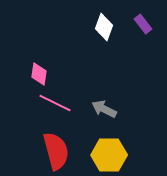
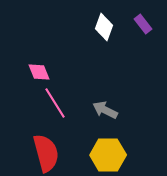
pink diamond: moved 2 px up; rotated 30 degrees counterclockwise
pink line: rotated 32 degrees clockwise
gray arrow: moved 1 px right, 1 px down
red semicircle: moved 10 px left, 2 px down
yellow hexagon: moved 1 px left
